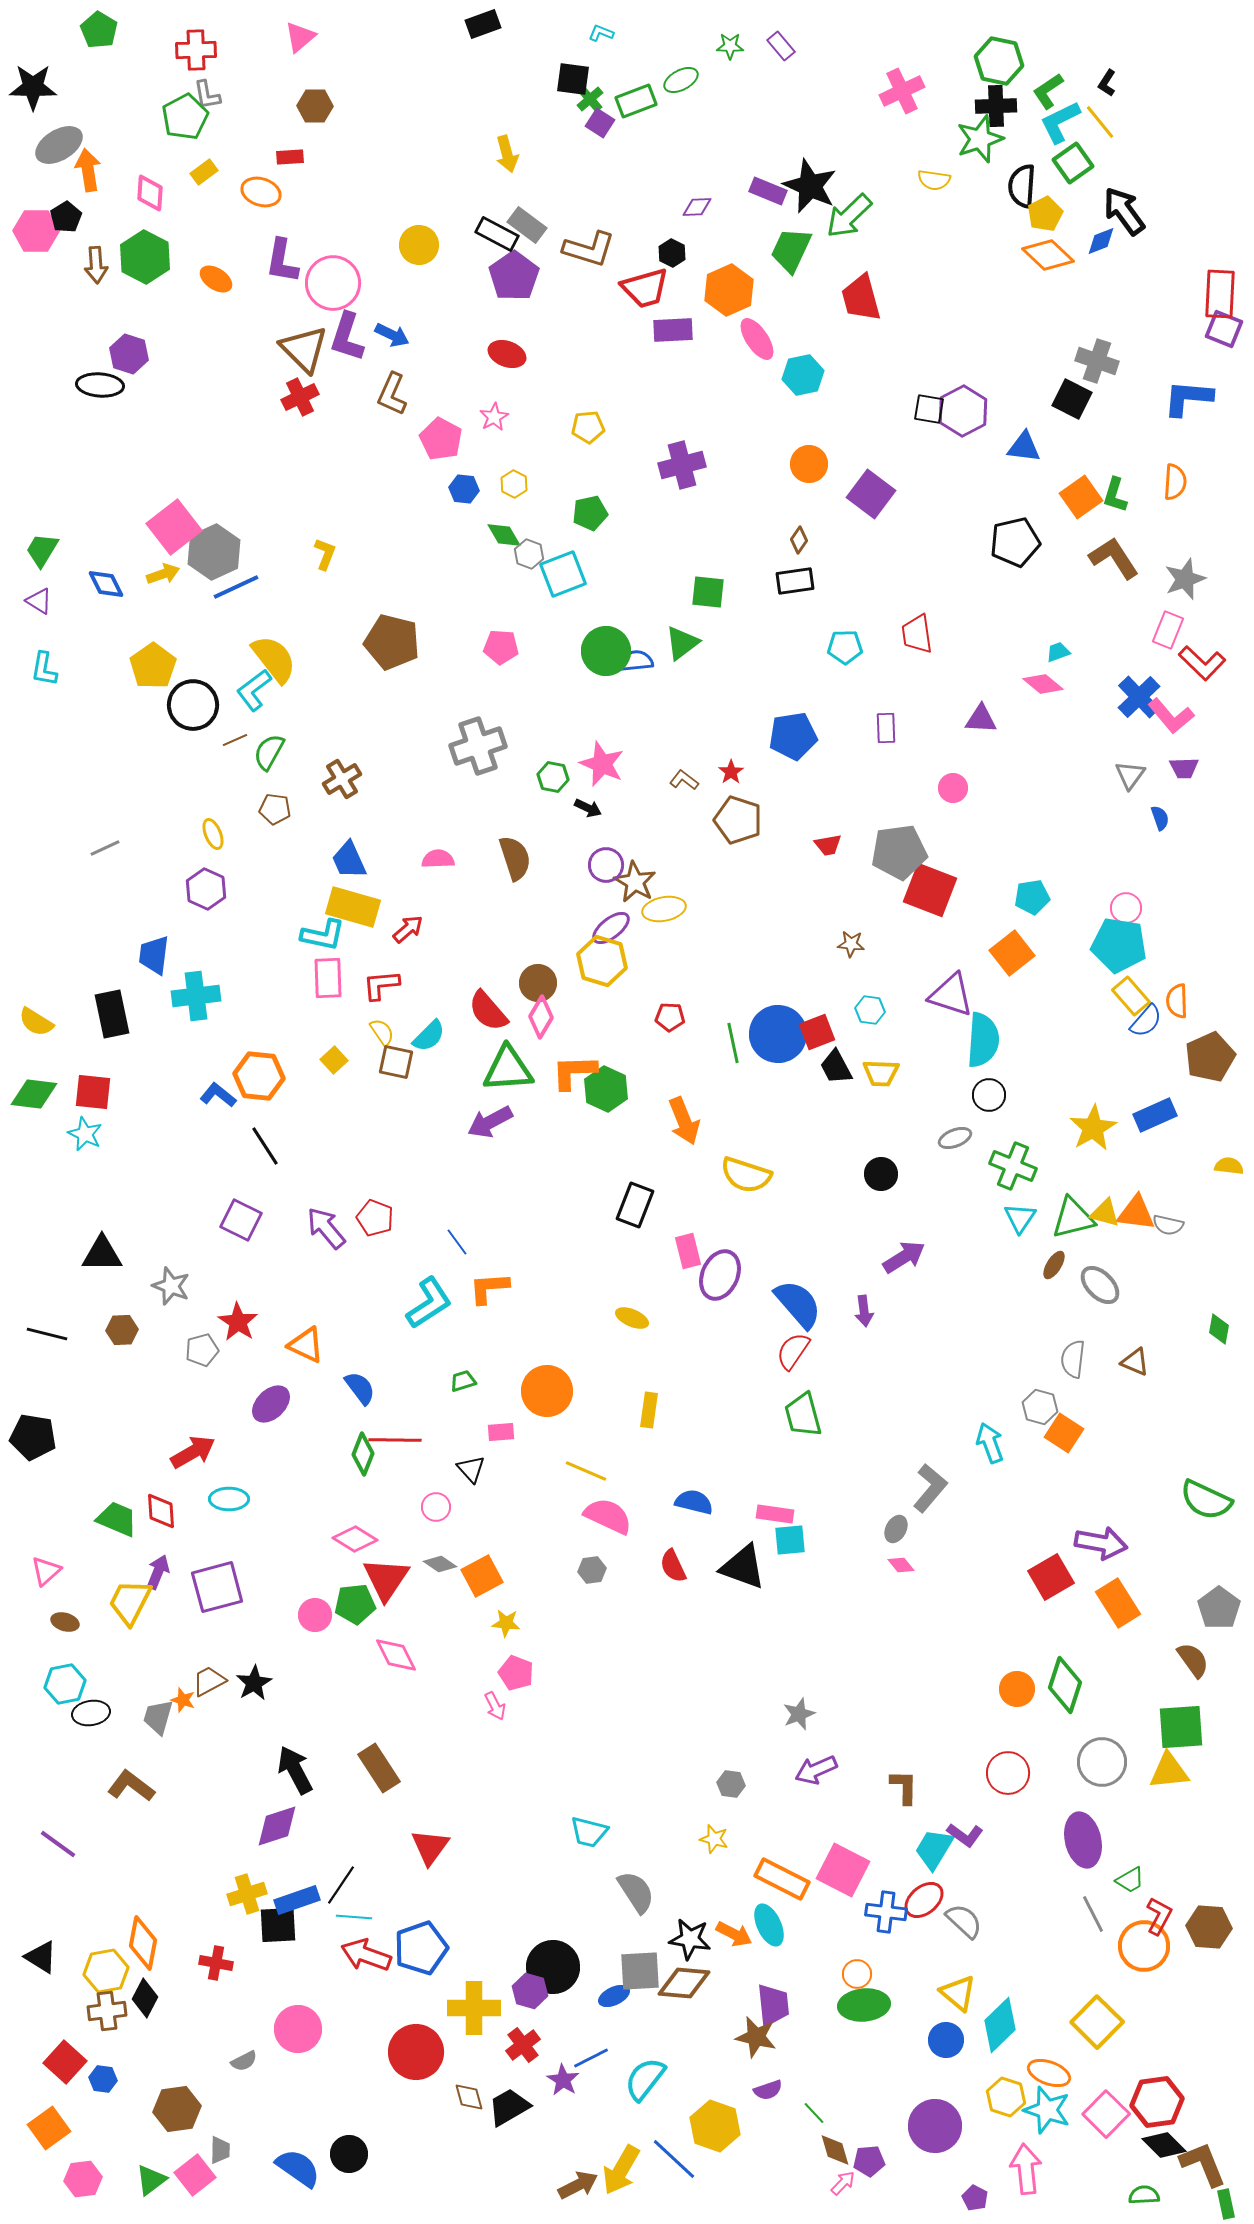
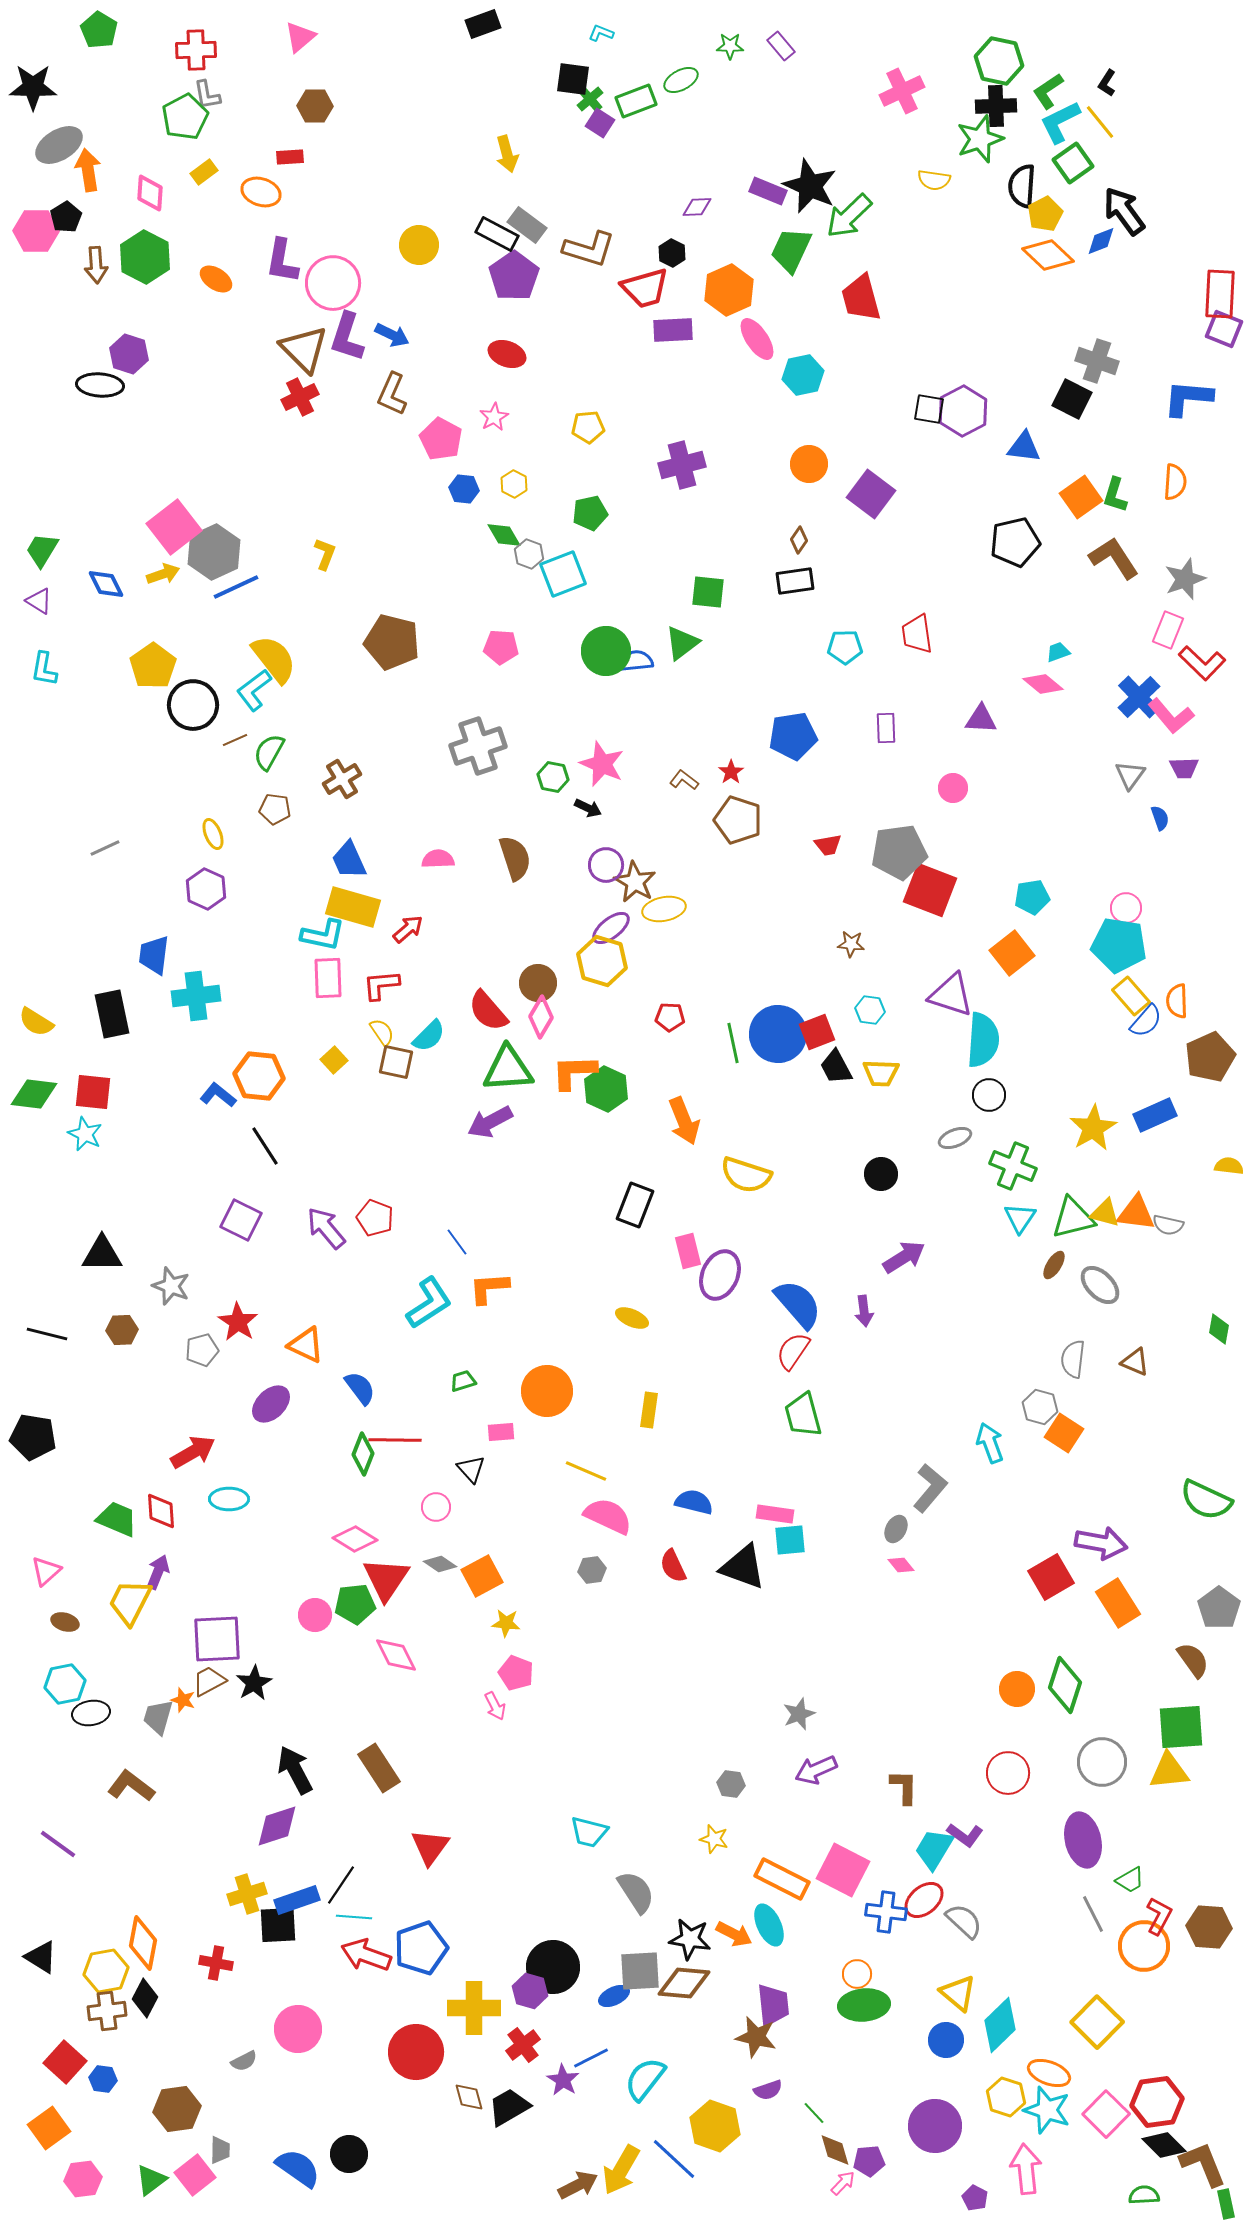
purple square at (217, 1587): moved 52 px down; rotated 12 degrees clockwise
